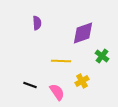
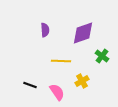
purple semicircle: moved 8 px right, 7 px down
